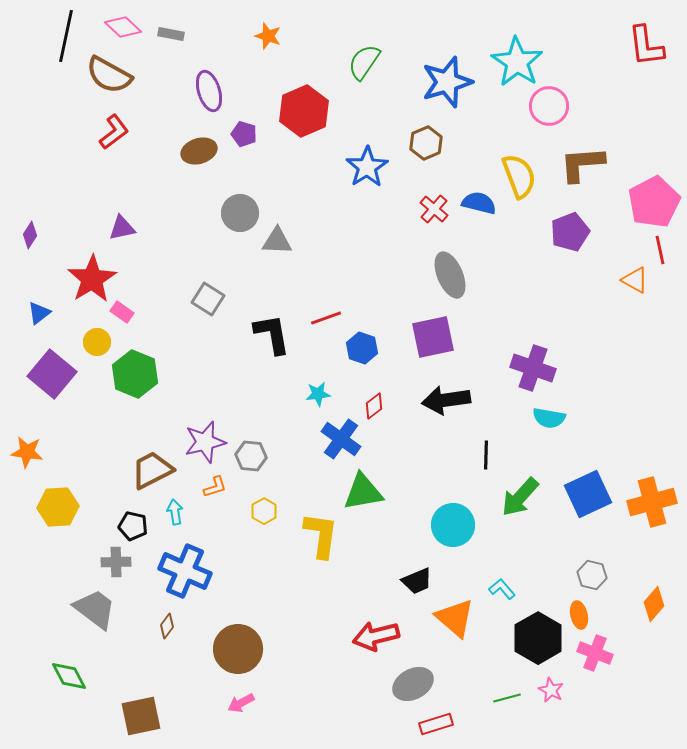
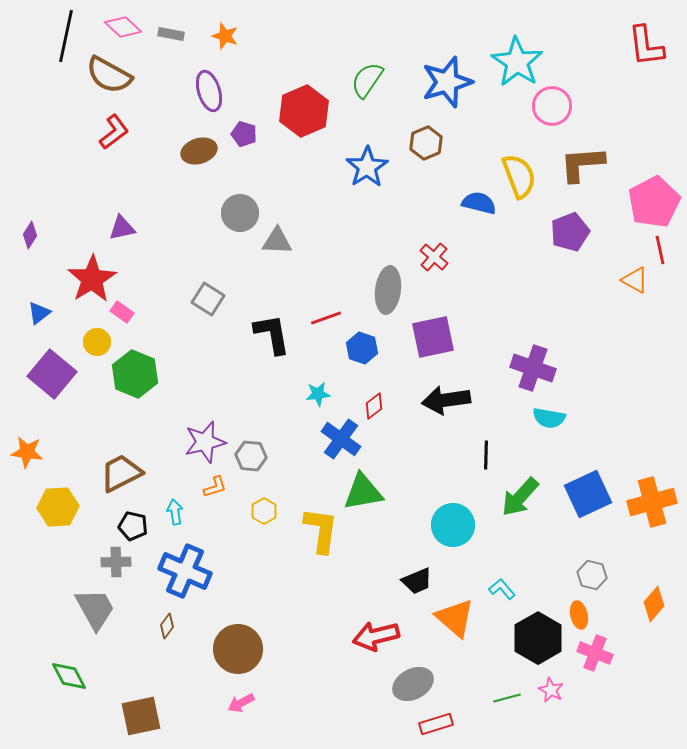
orange star at (268, 36): moved 43 px left
green semicircle at (364, 62): moved 3 px right, 18 px down
pink circle at (549, 106): moved 3 px right
red cross at (434, 209): moved 48 px down
gray ellipse at (450, 275): moved 62 px left, 15 px down; rotated 30 degrees clockwise
brown trapezoid at (152, 470): moved 31 px left, 3 px down
yellow L-shape at (321, 535): moved 5 px up
gray trapezoid at (95, 609): rotated 24 degrees clockwise
